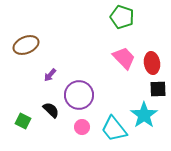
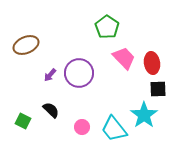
green pentagon: moved 15 px left, 10 px down; rotated 15 degrees clockwise
purple circle: moved 22 px up
